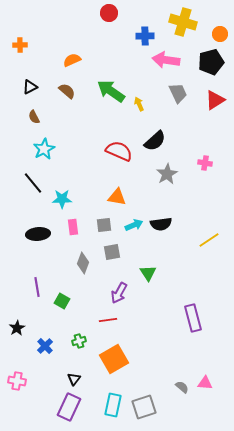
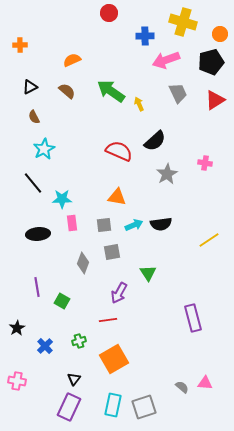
pink arrow at (166, 60): rotated 28 degrees counterclockwise
pink rectangle at (73, 227): moved 1 px left, 4 px up
